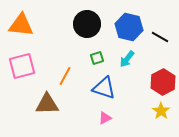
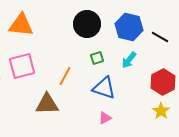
cyan arrow: moved 2 px right, 1 px down
